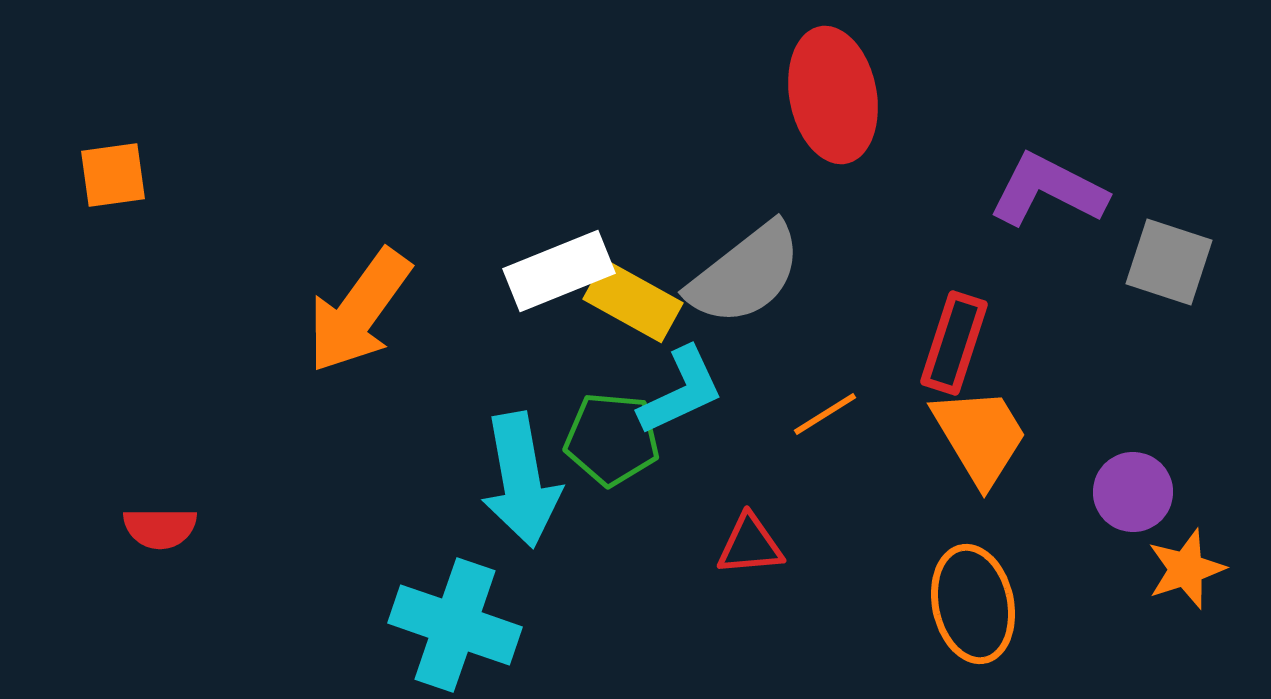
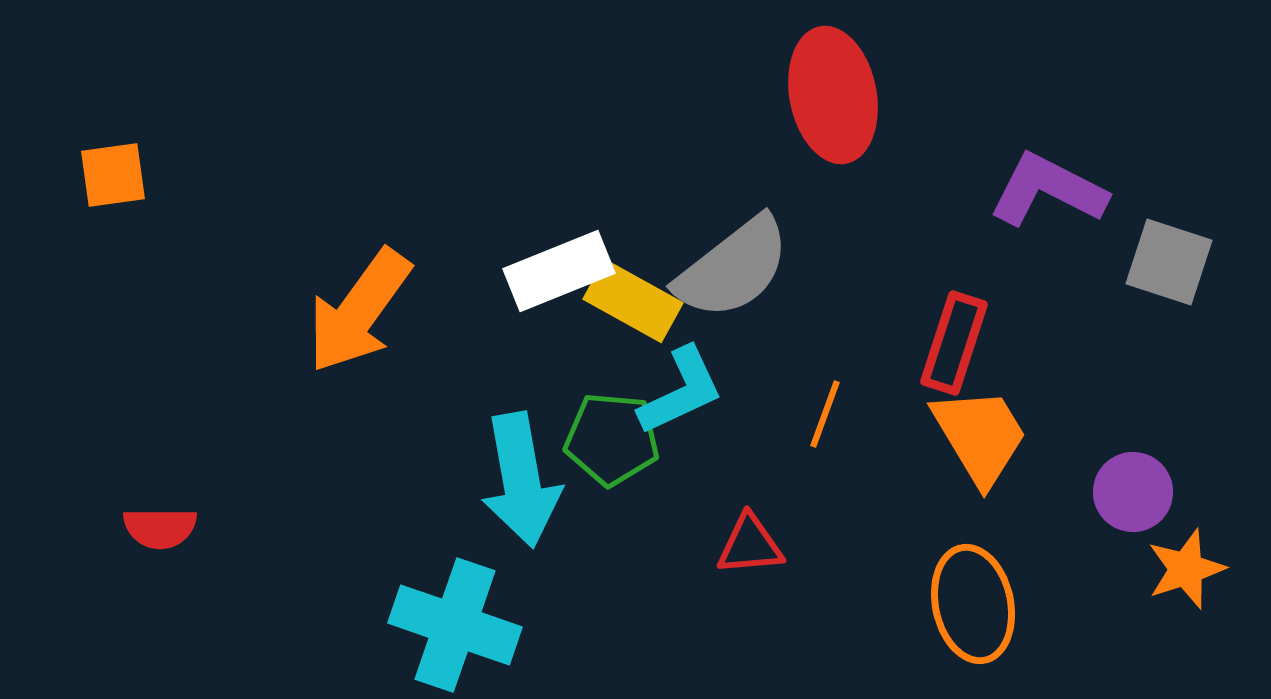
gray semicircle: moved 12 px left, 6 px up
orange line: rotated 38 degrees counterclockwise
